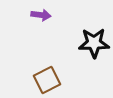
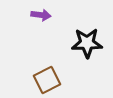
black star: moved 7 px left
